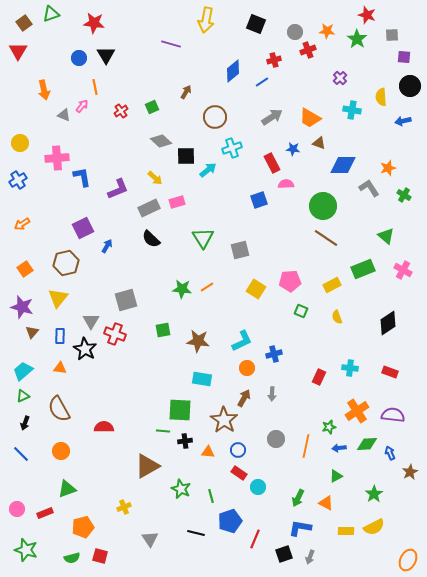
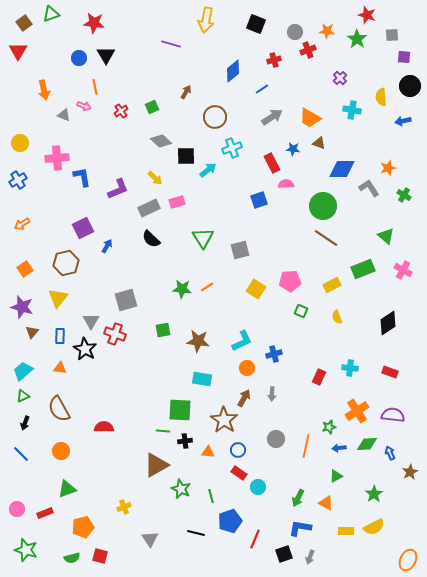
blue line at (262, 82): moved 7 px down
pink arrow at (82, 106): moved 2 px right; rotated 72 degrees clockwise
blue diamond at (343, 165): moved 1 px left, 4 px down
brown triangle at (147, 466): moved 9 px right, 1 px up
